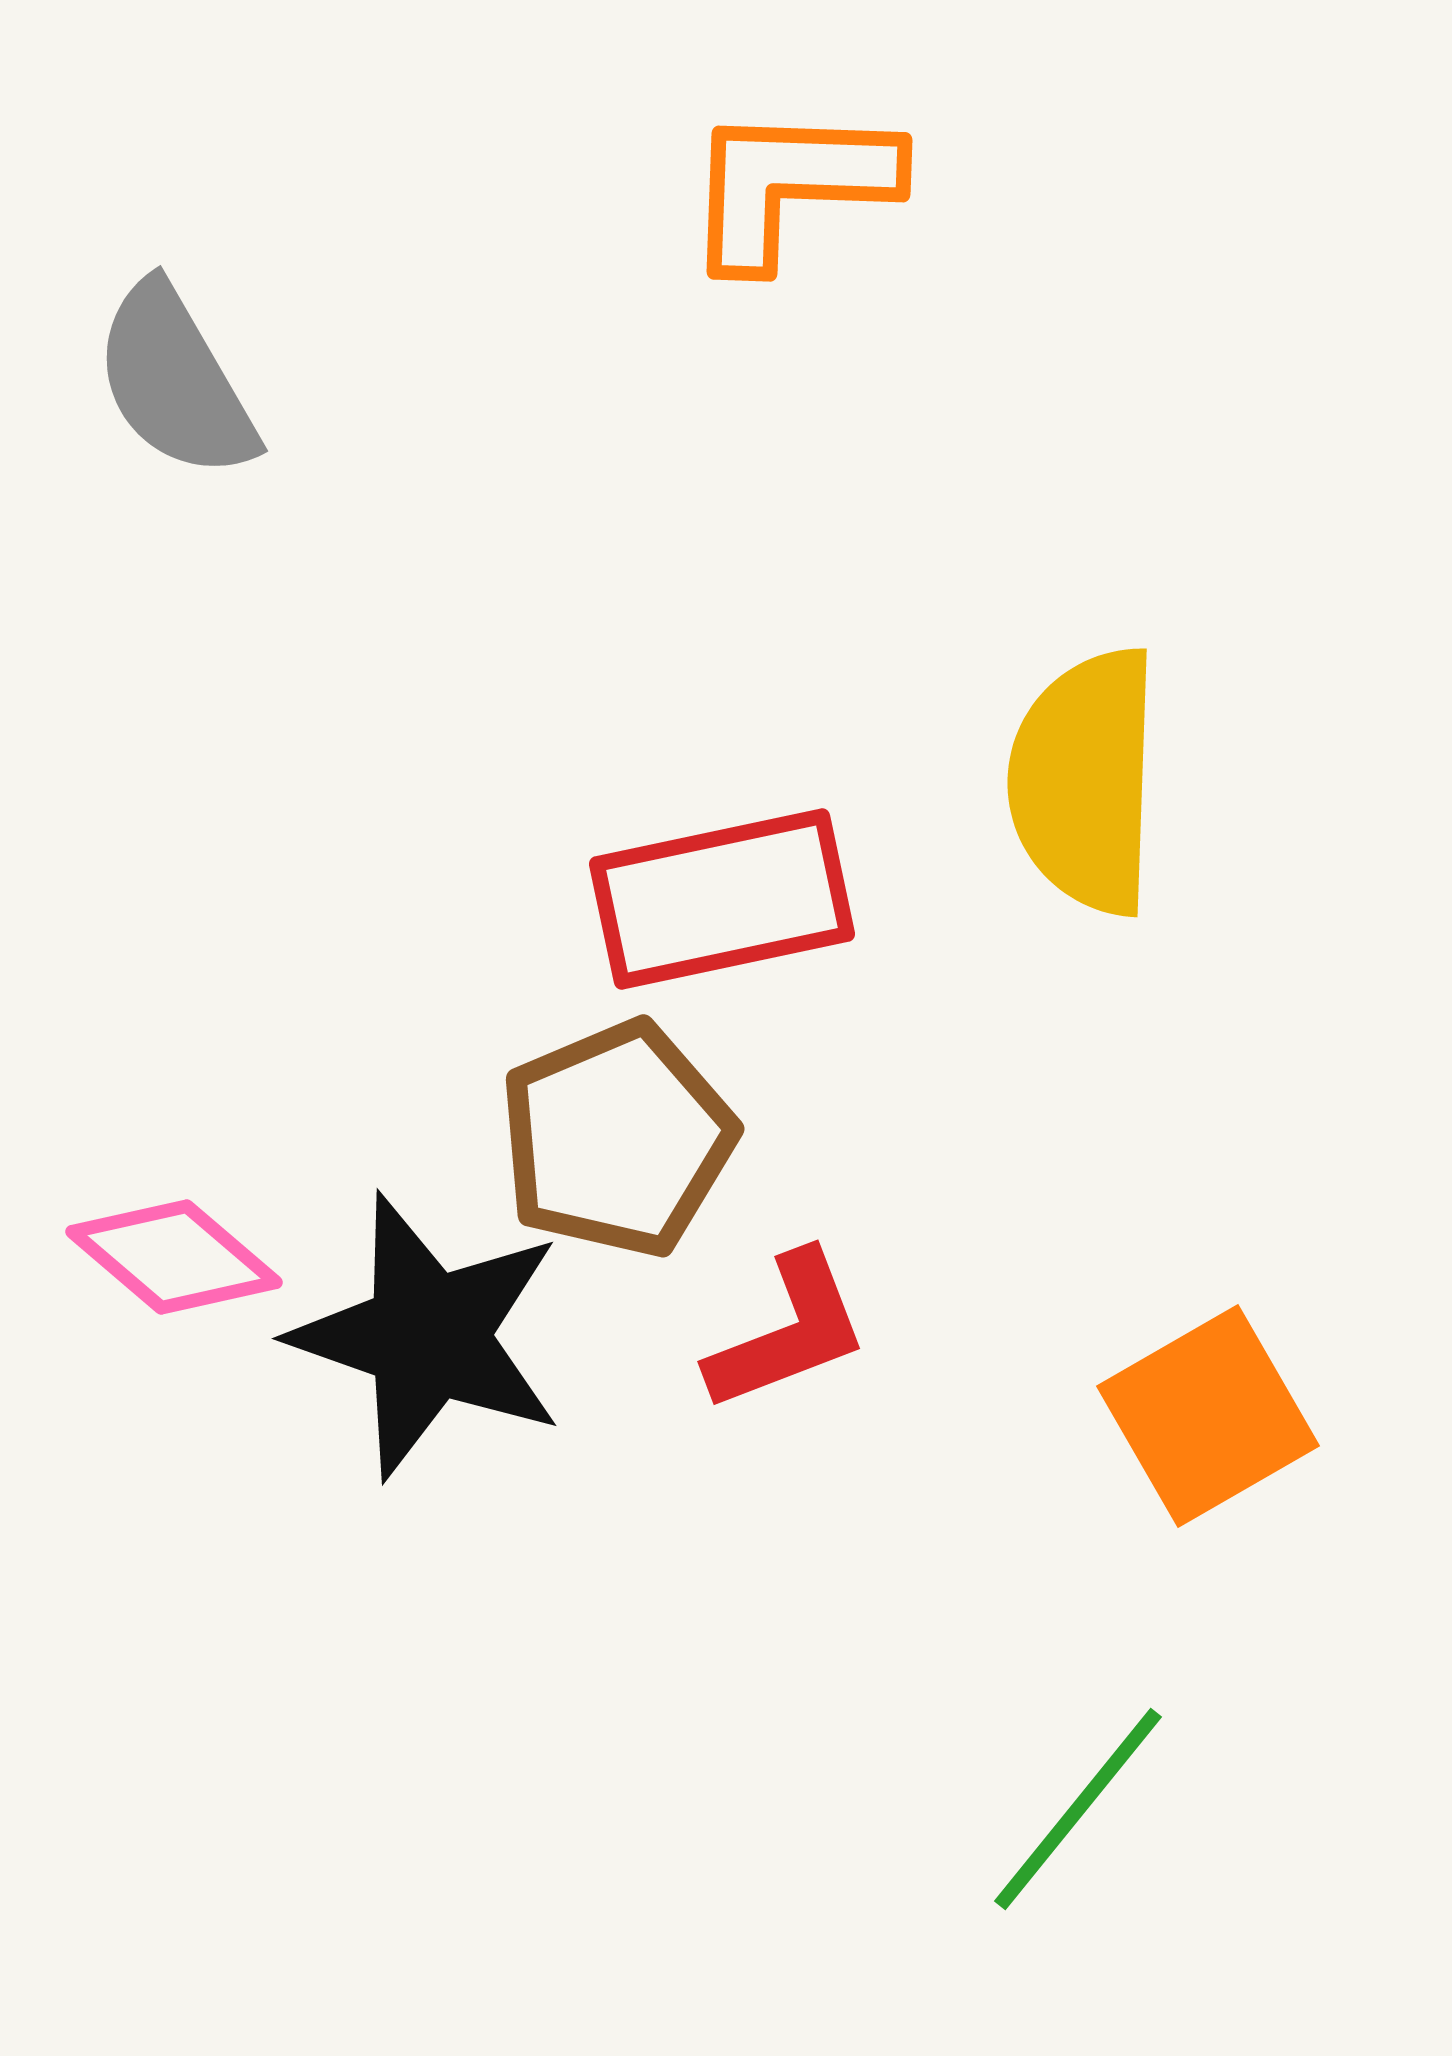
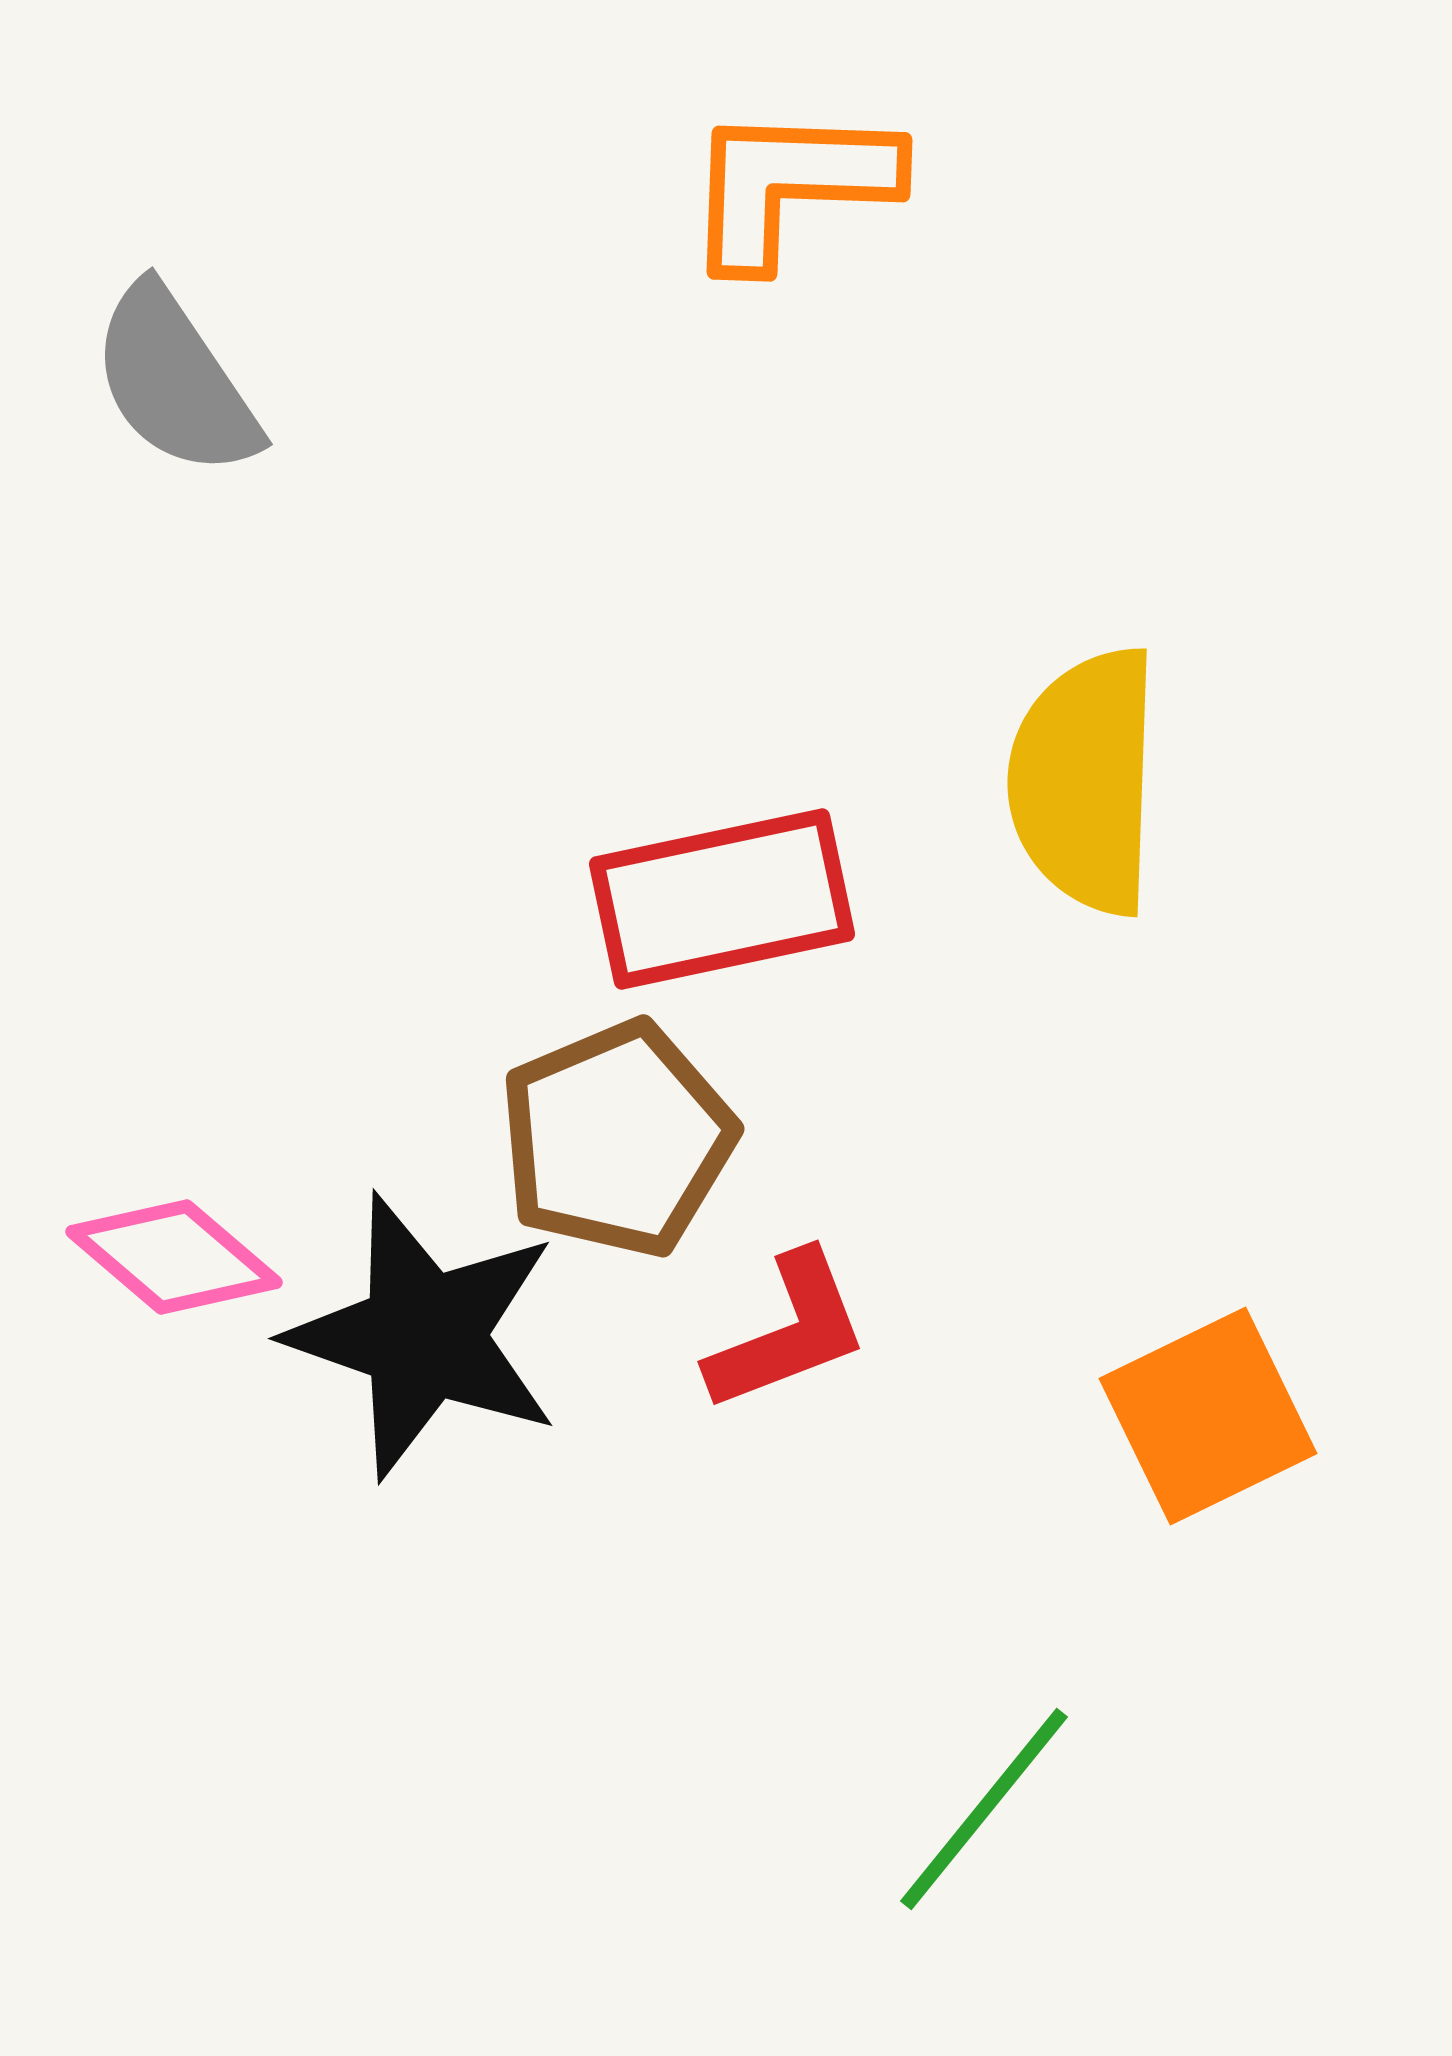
gray semicircle: rotated 4 degrees counterclockwise
black star: moved 4 px left
orange square: rotated 4 degrees clockwise
green line: moved 94 px left
